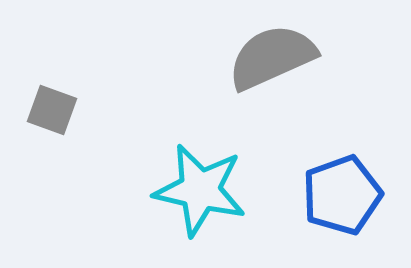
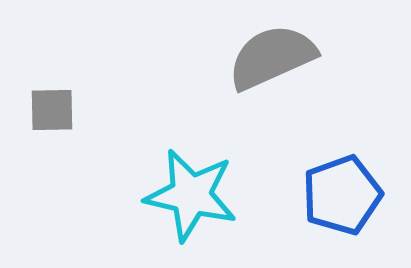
gray square: rotated 21 degrees counterclockwise
cyan star: moved 9 px left, 5 px down
